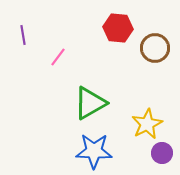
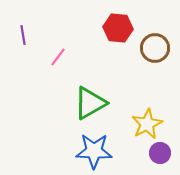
purple circle: moved 2 px left
